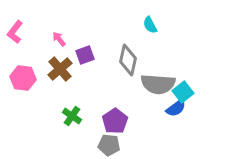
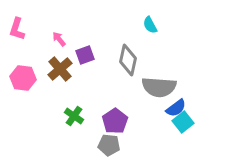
pink L-shape: moved 2 px right, 3 px up; rotated 20 degrees counterclockwise
gray semicircle: moved 1 px right, 3 px down
cyan square: moved 30 px down
green cross: moved 2 px right
